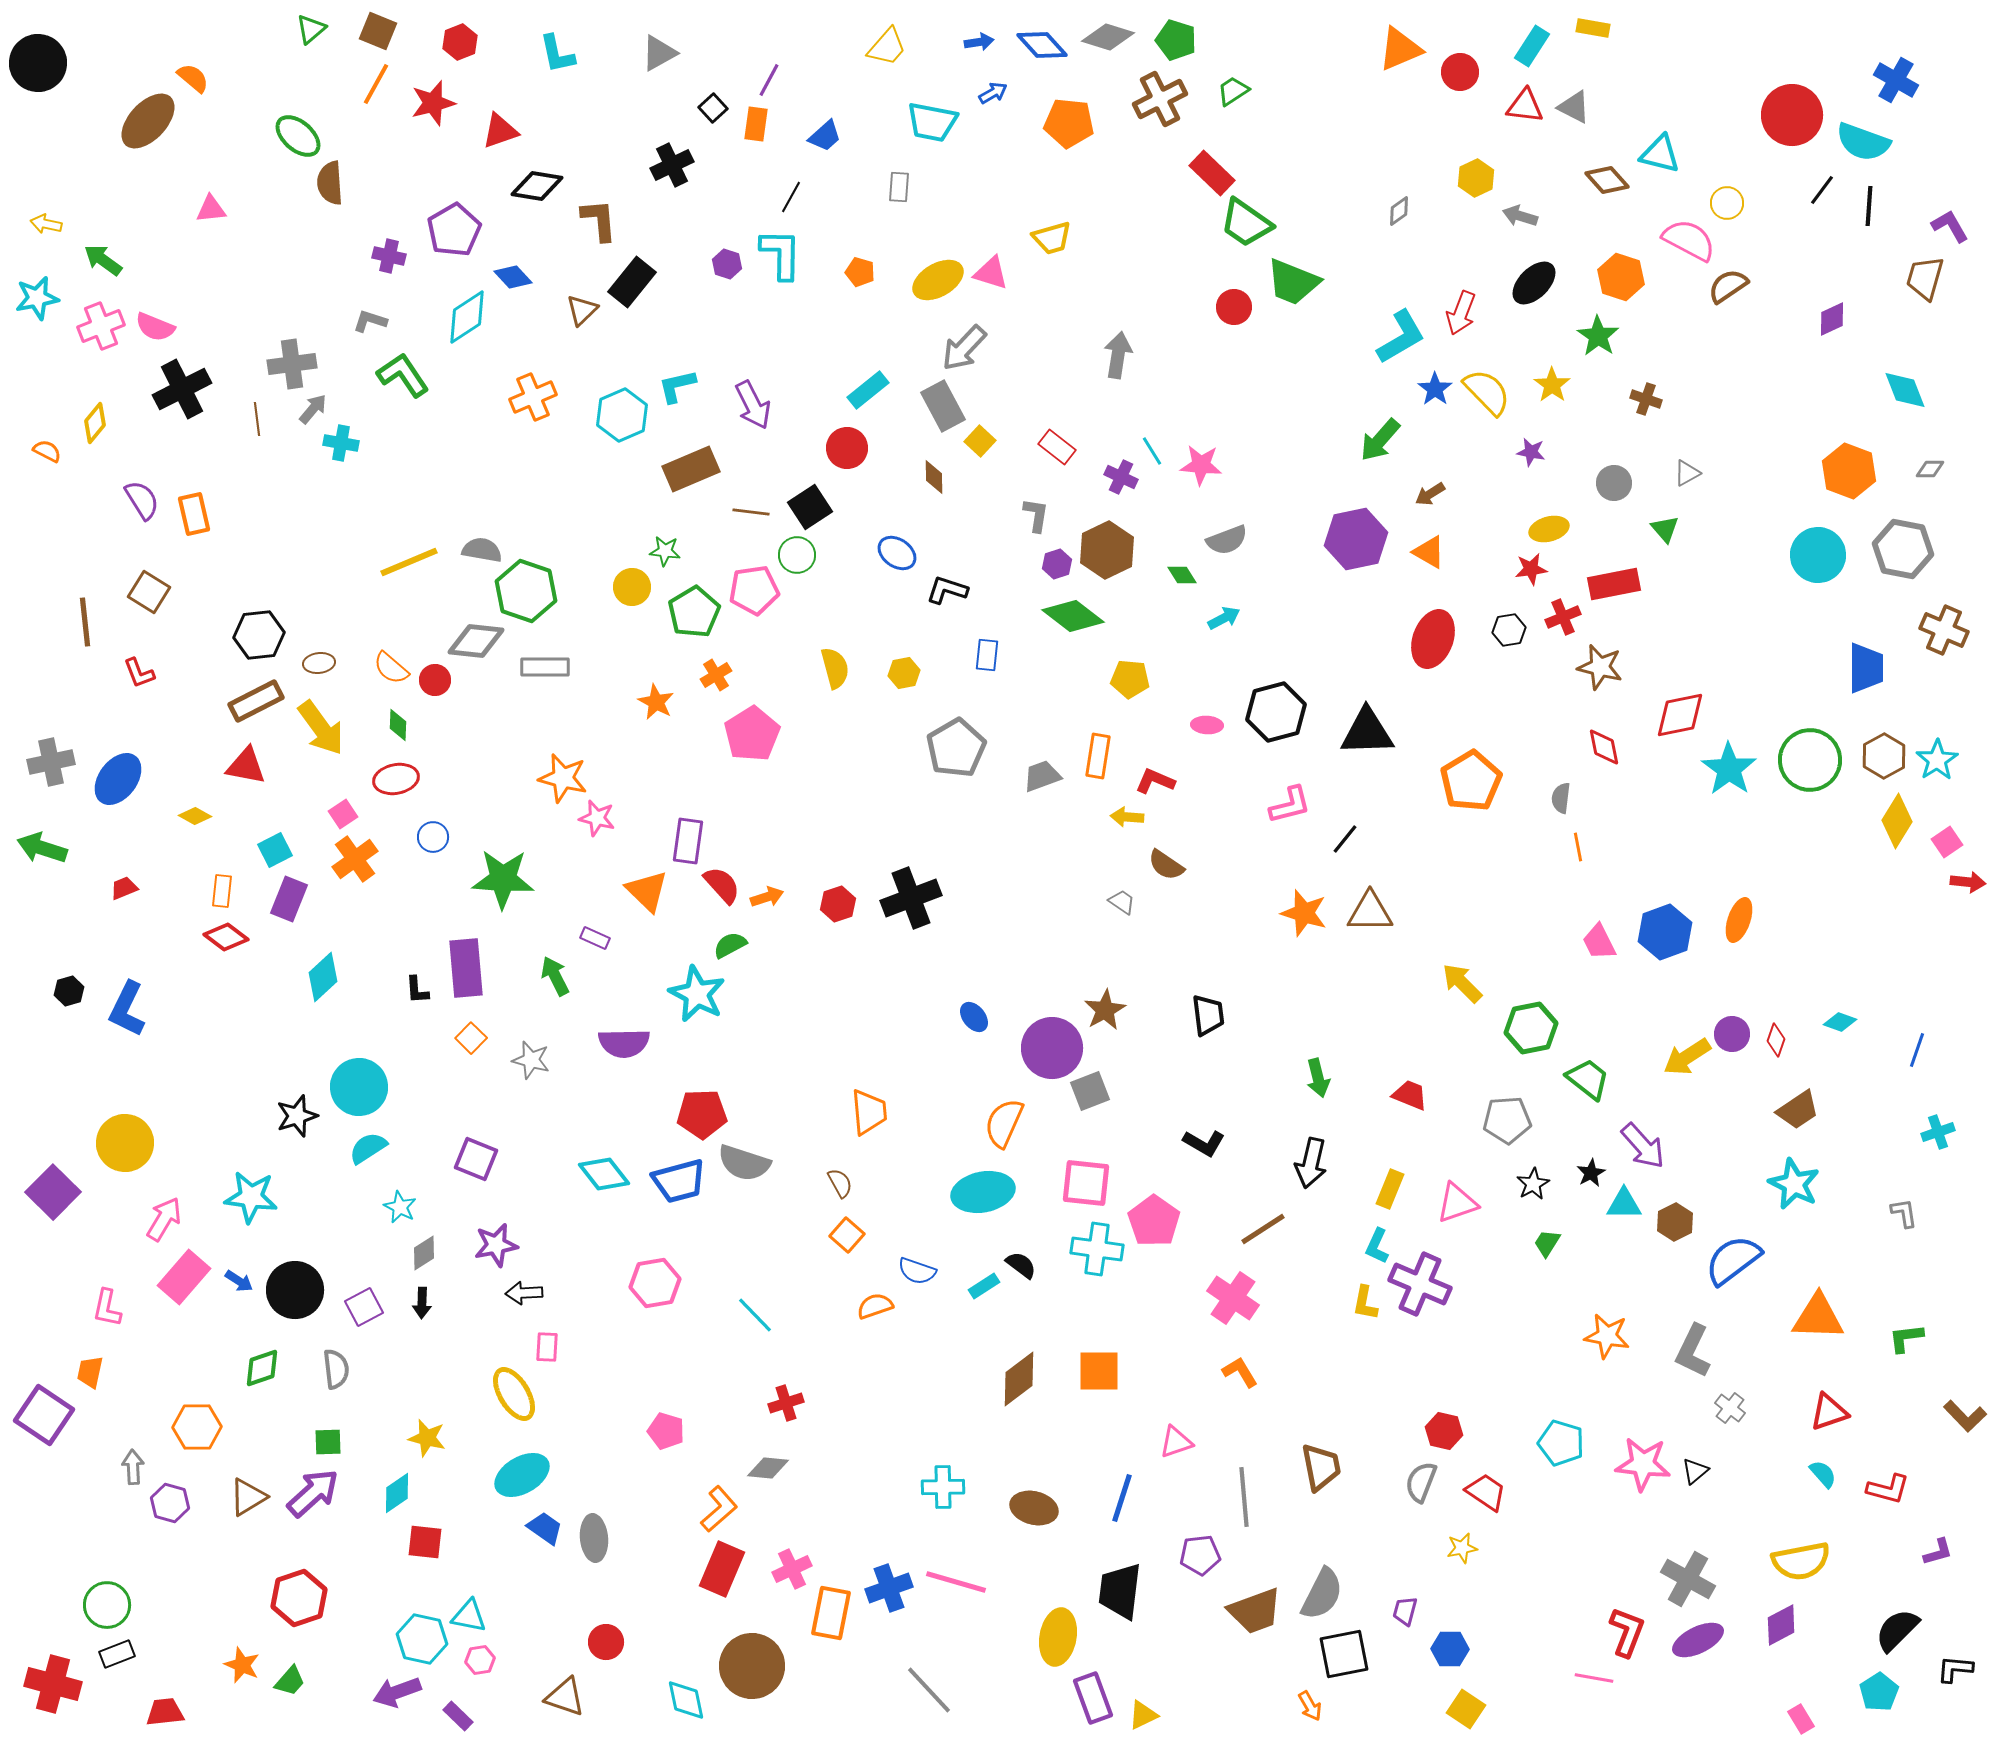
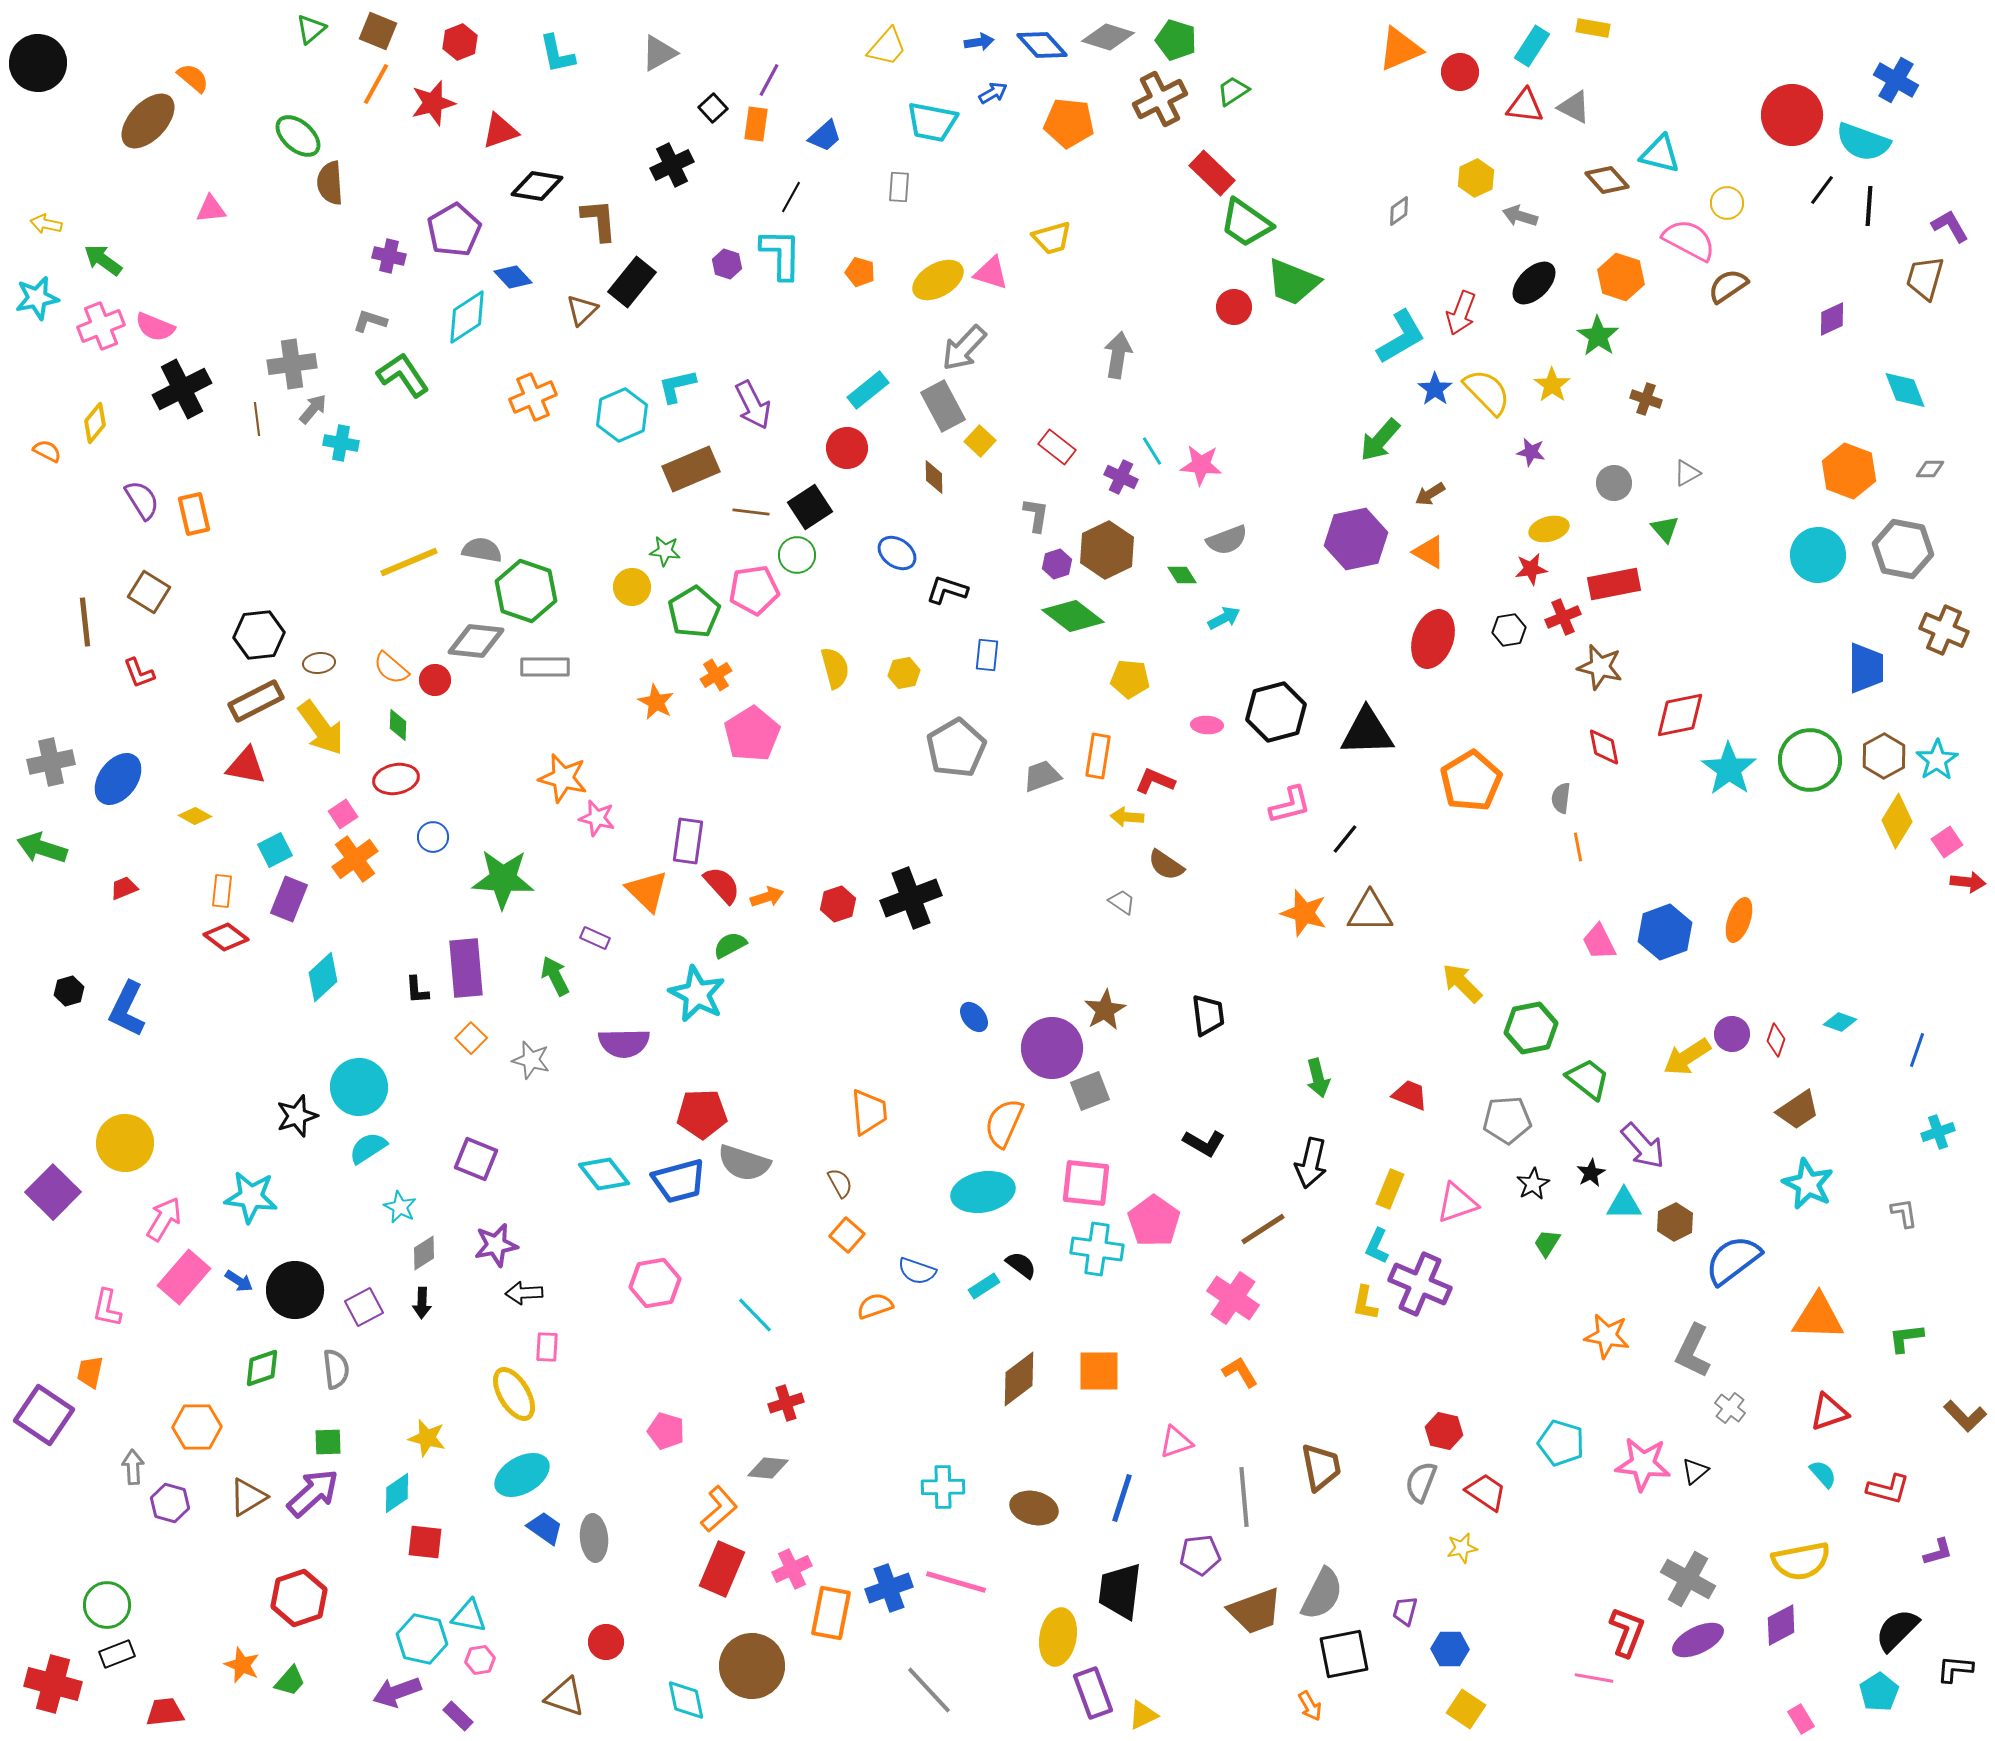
cyan star at (1794, 1184): moved 14 px right
purple rectangle at (1093, 1698): moved 5 px up
